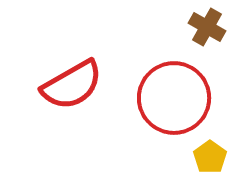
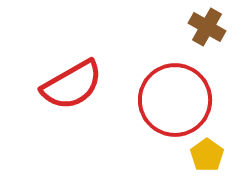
red circle: moved 1 px right, 2 px down
yellow pentagon: moved 3 px left, 2 px up
